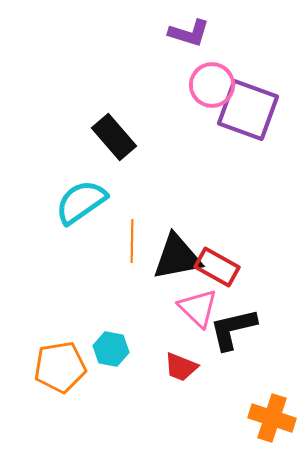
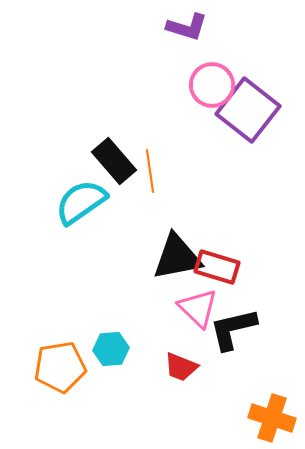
purple L-shape: moved 2 px left, 6 px up
purple square: rotated 18 degrees clockwise
black rectangle: moved 24 px down
orange line: moved 18 px right, 70 px up; rotated 9 degrees counterclockwise
red rectangle: rotated 12 degrees counterclockwise
cyan hexagon: rotated 16 degrees counterclockwise
